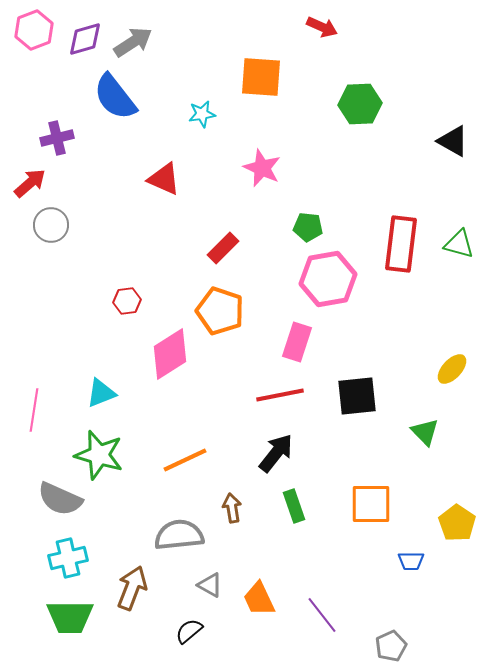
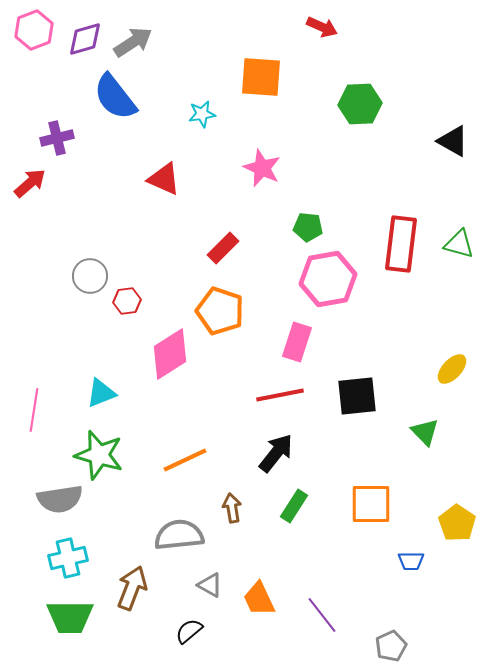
gray circle at (51, 225): moved 39 px right, 51 px down
gray semicircle at (60, 499): rotated 33 degrees counterclockwise
green rectangle at (294, 506): rotated 52 degrees clockwise
